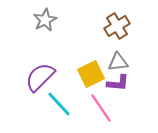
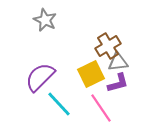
gray star: rotated 20 degrees counterclockwise
brown cross: moved 9 px left, 20 px down
purple L-shape: rotated 20 degrees counterclockwise
